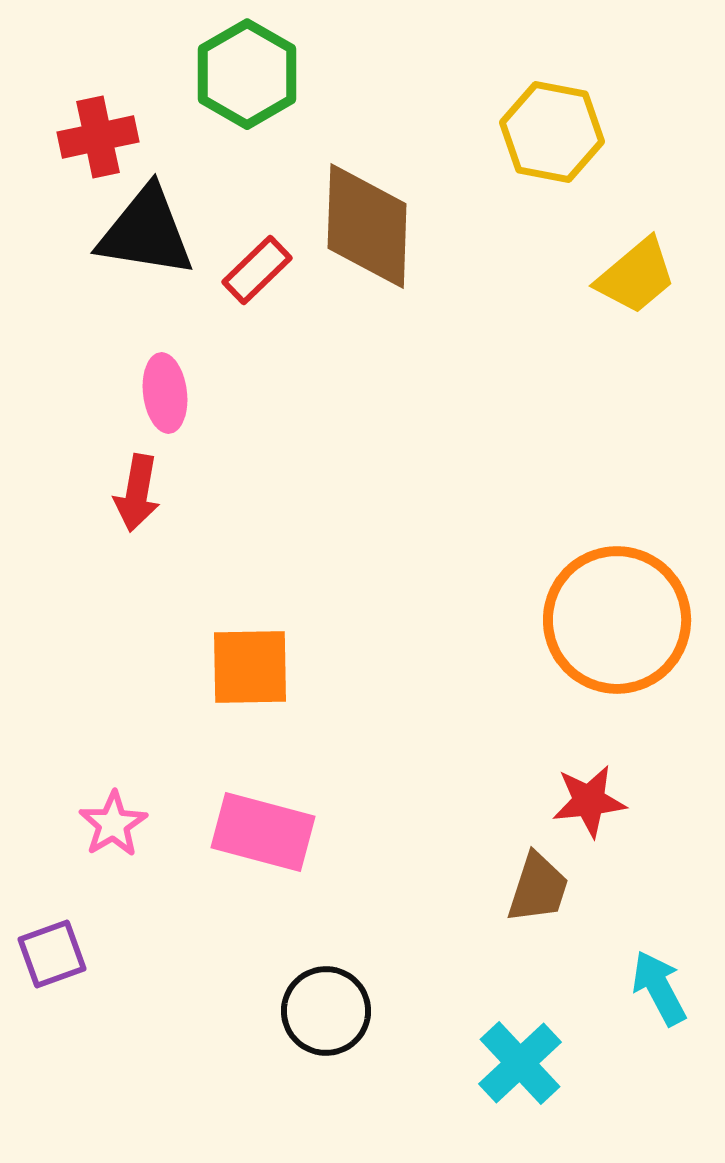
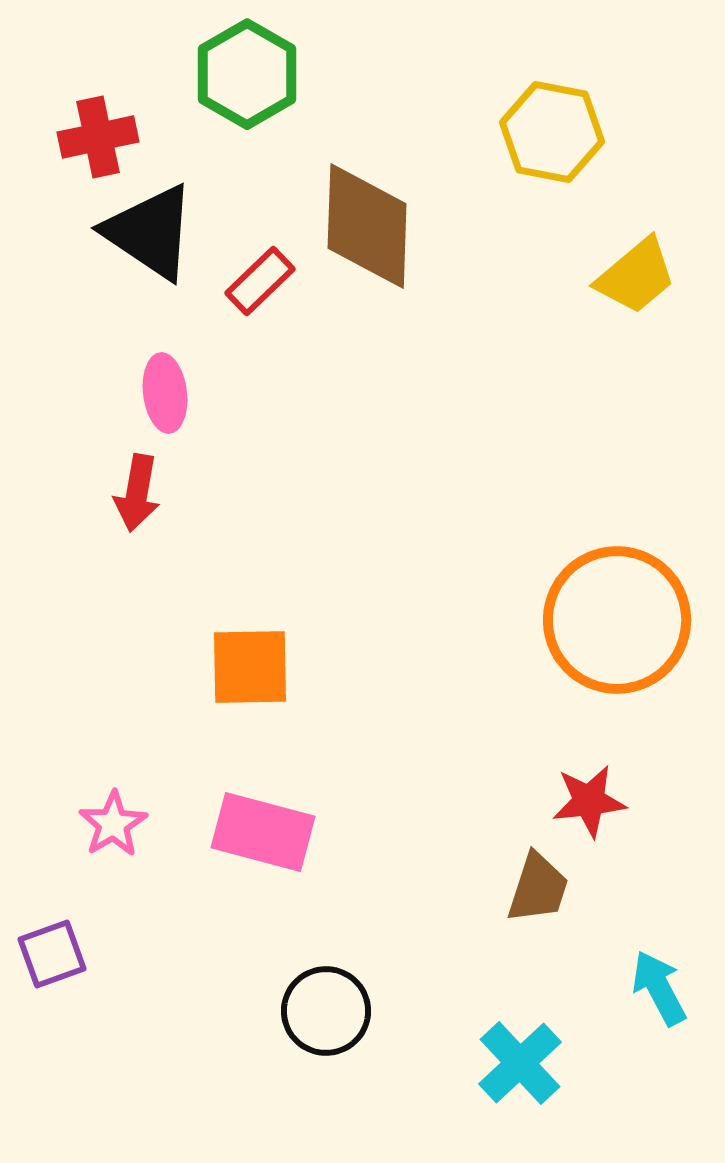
black triangle: moved 4 px right; rotated 25 degrees clockwise
red rectangle: moved 3 px right, 11 px down
